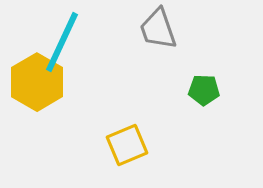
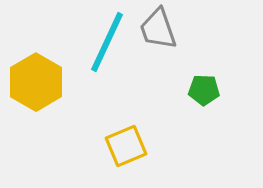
cyan line: moved 45 px right
yellow hexagon: moved 1 px left
yellow square: moved 1 px left, 1 px down
